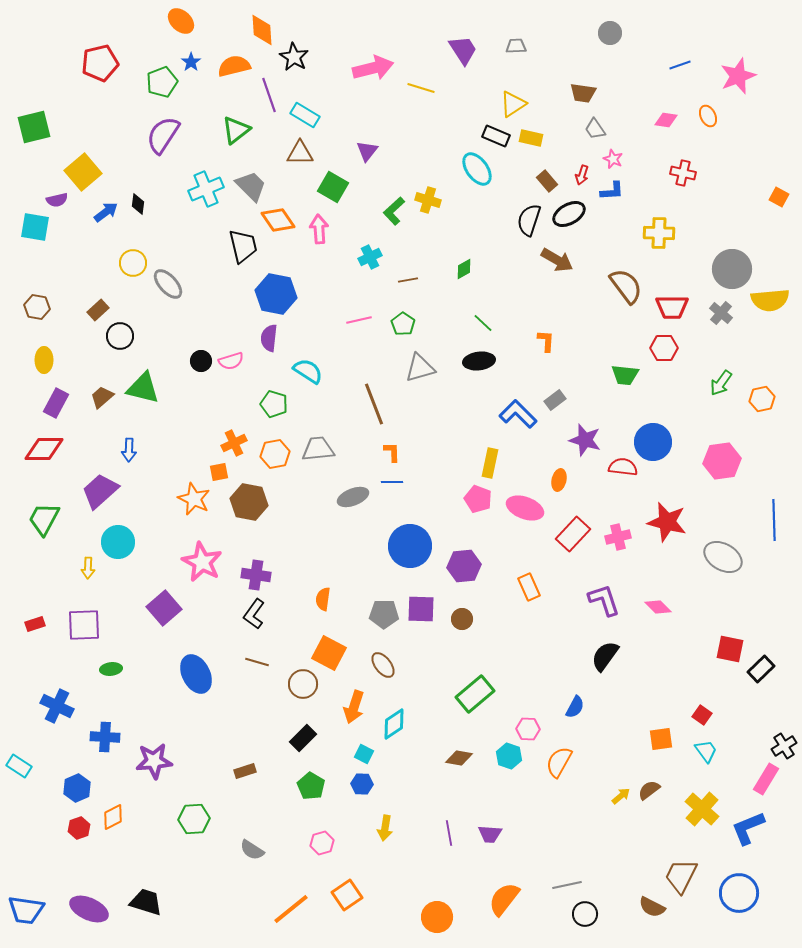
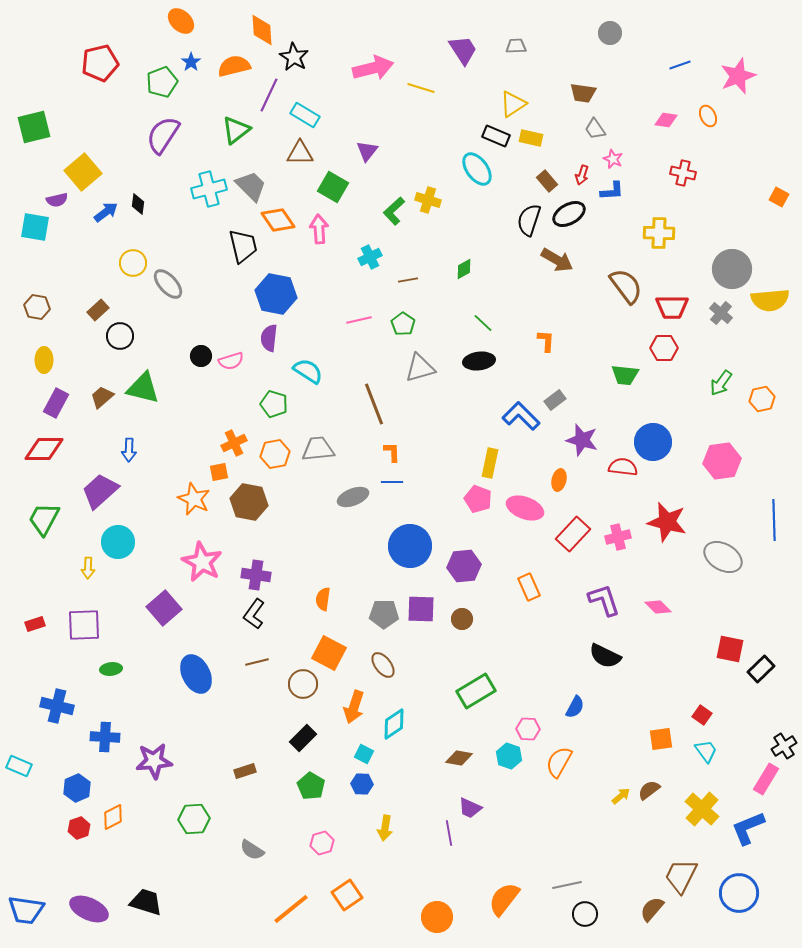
purple line at (269, 95): rotated 44 degrees clockwise
cyan cross at (206, 189): moved 3 px right; rotated 8 degrees clockwise
black circle at (201, 361): moved 5 px up
blue L-shape at (518, 414): moved 3 px right, 2 px down
purple star at (585, 440): moved 3 px left
black semicircle at (605, 656): rotated 100 degrees counterclockwise
brown line at (257, 662): rotated 30 degrees counterclockwise
green rectangle at (475, 694): moved 1 px right, 3 px up; rotated 9 degrees clockwise
blue cross at (57, 706): rotated 12 degrees counterclockwise
cyan rectangle at (19, 766): rotated 10 degrees counterclockwise
purple trapezoid at (490, 834): moved 20 px left, 26 px up; rotated 20 degrees clockwise
brown semicircle at (652, 907): moved 2 px down; rotated 104 degrees clockwise
